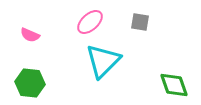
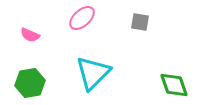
pink ellipse: moved 8 px left, 4 px up
cyan triangle: moved 10 px left, 12 px down
green hexagon: rotated 16 degrees counterclockwise
